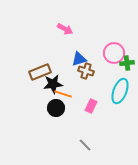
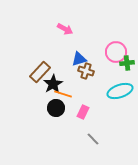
pink circle: moved 2 px right, 1 px up
brown rectangle: rotated 25 degrees counterclockwise
black star: rotated 24 degrees counterclockwise
cyan ellipse: rotated 50 degrees clockwise
pink rectangle: moved 8 px left, 6 px down
gray line: moved 8 px right, 6 px up
